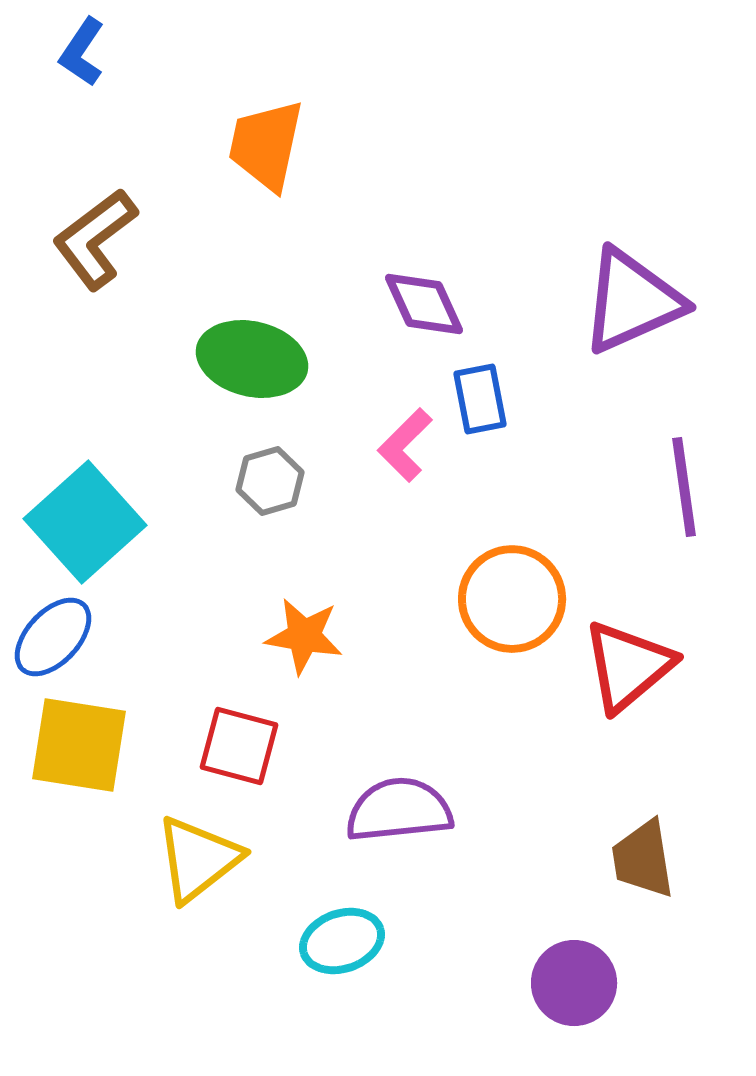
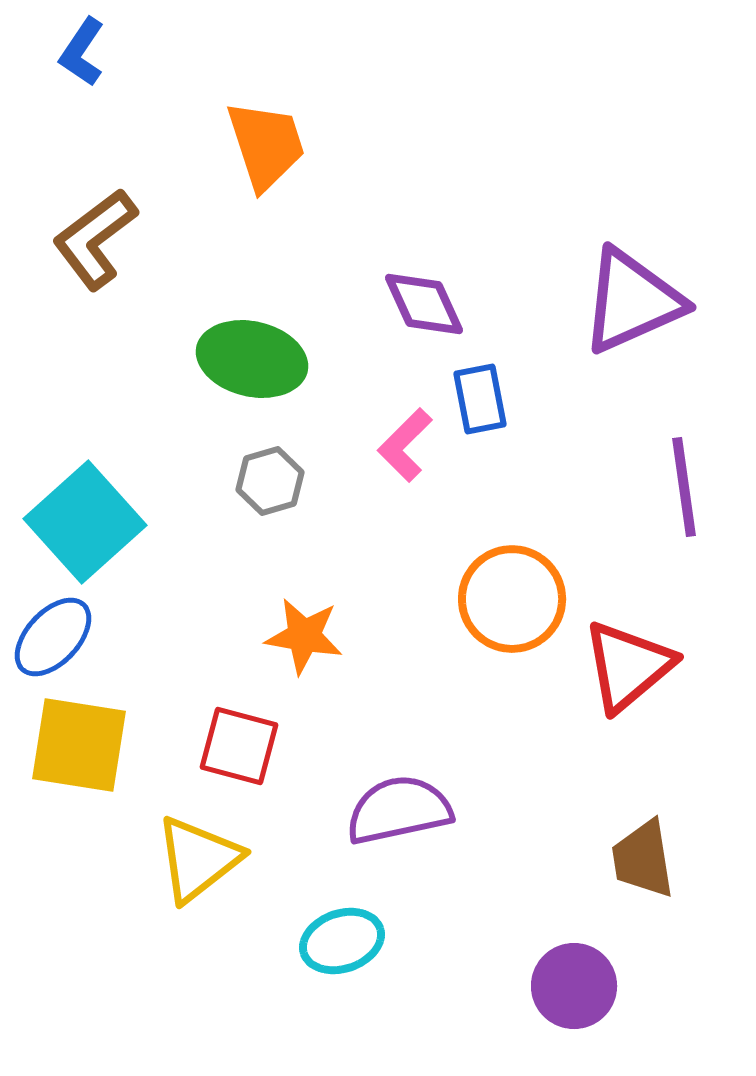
orange trapezoid: rotated 150 degrees clockwise
purple semicircle: rotated 6 degrees counterclockwise
purple circle: moved 3 px down
